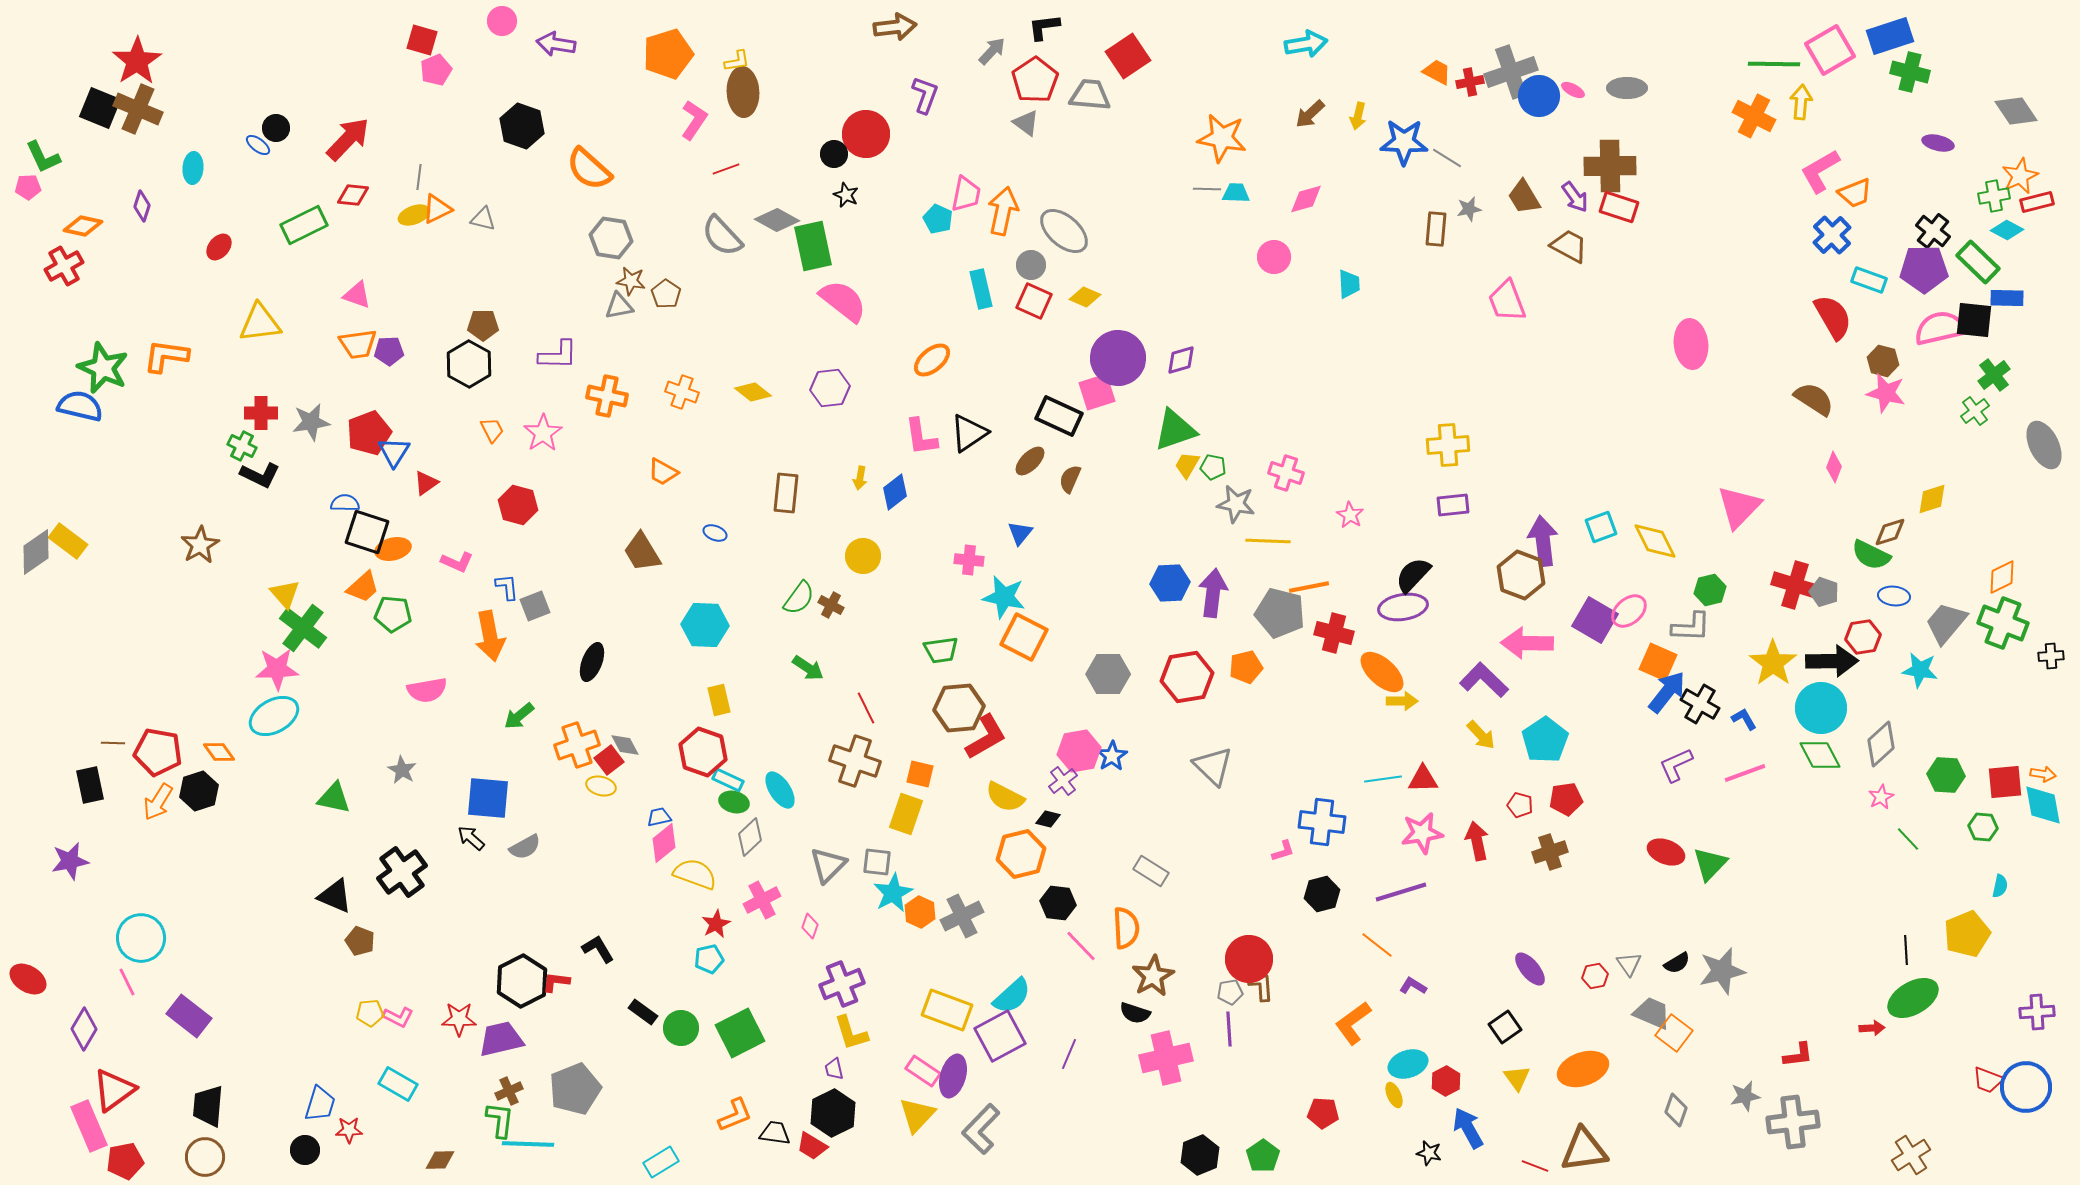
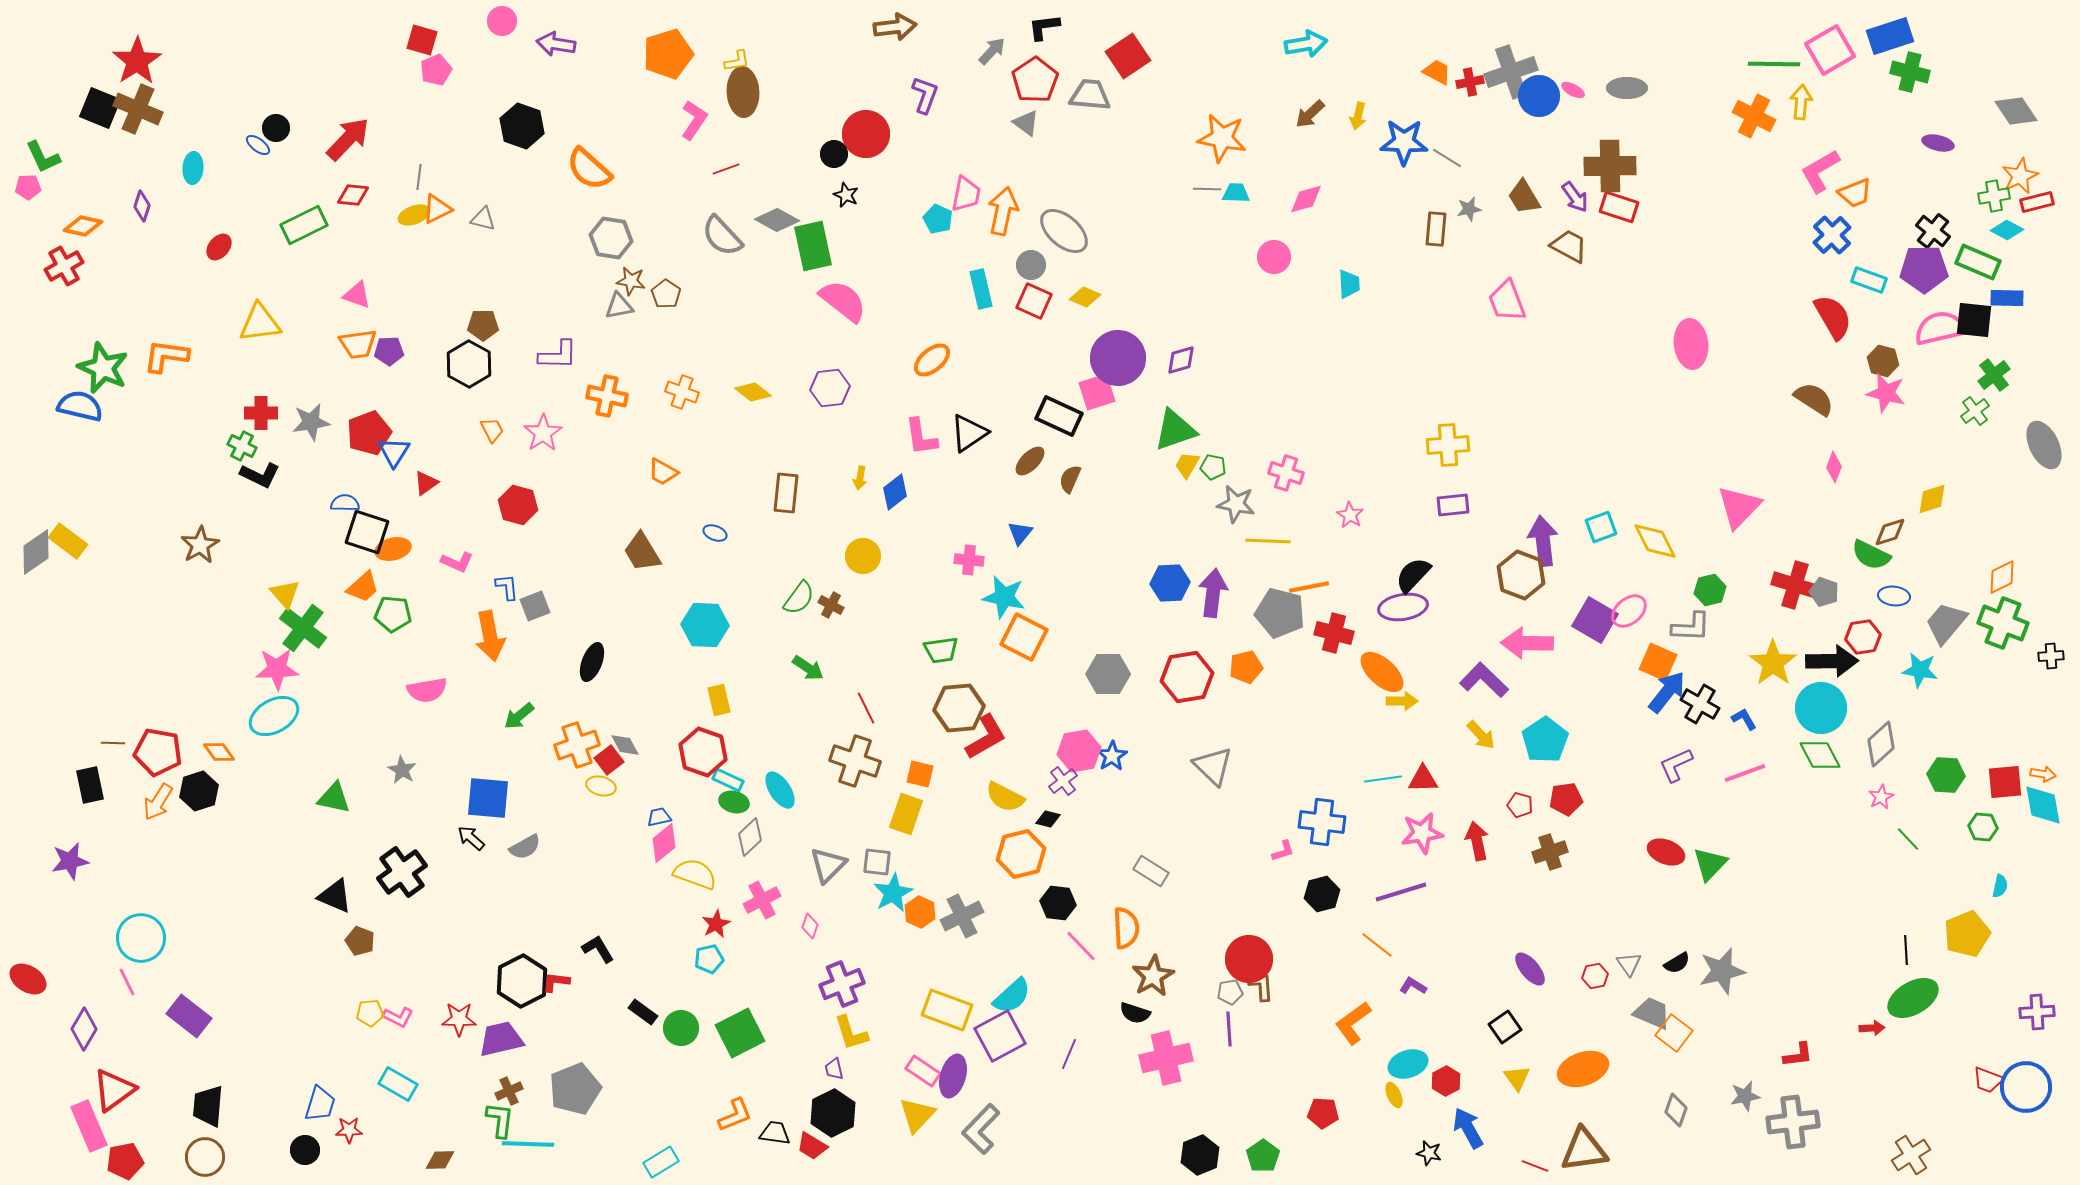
green rectangle at (1978, 262): rotated 21 degrees counterclockwise
